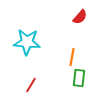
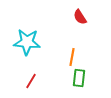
red semicircle: rotated 105 degrees clockwise
red line: moved 4 px up
